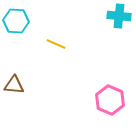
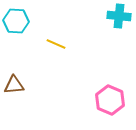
brown triangle: rotated 10 degrees counterclockwise
